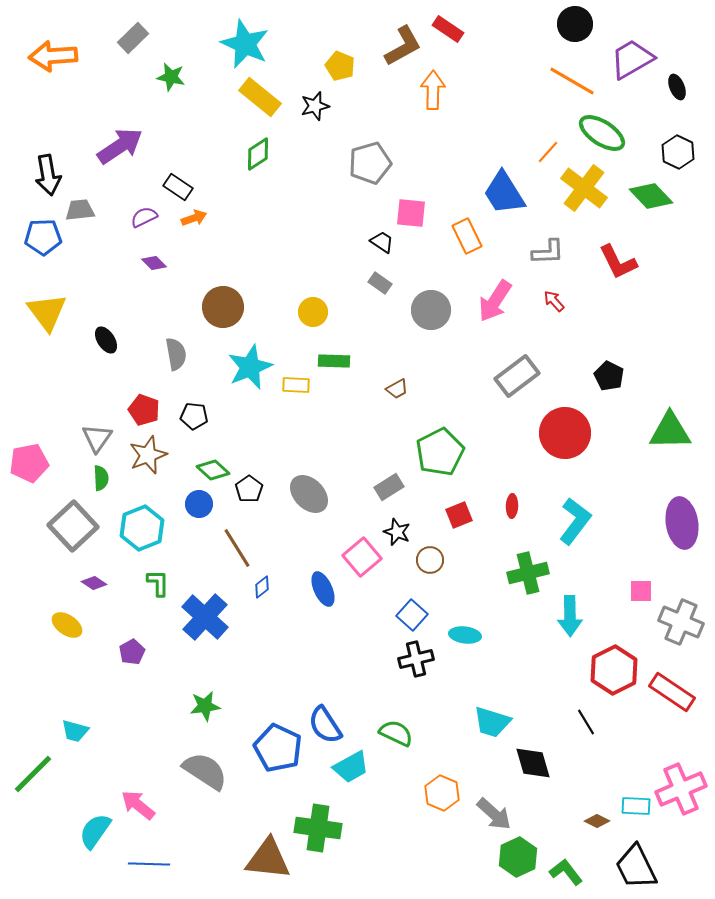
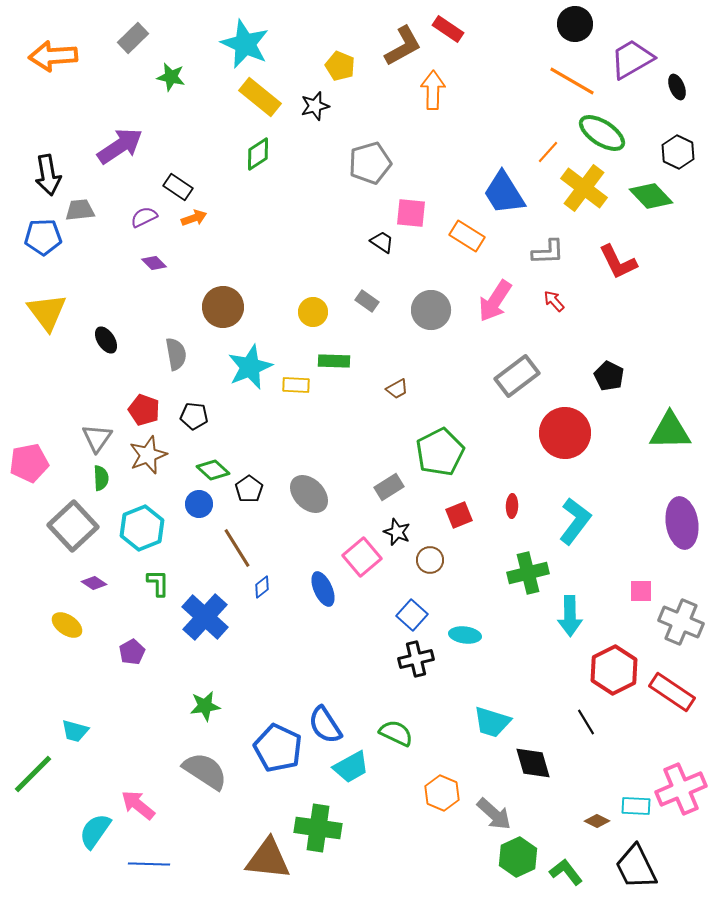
orange rectangle at (467, 236): rotated 32 degrees counterclockwise
gray rectangle at (380, 283): moved 13 px left, 18 px down
